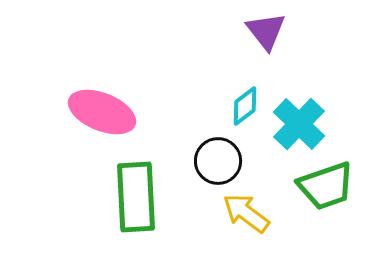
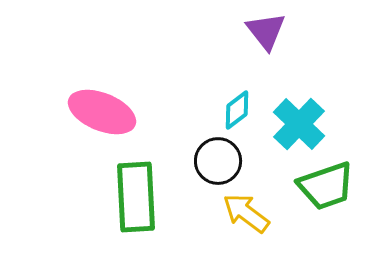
cyan diamond: moved 8 px left, 4 px down
